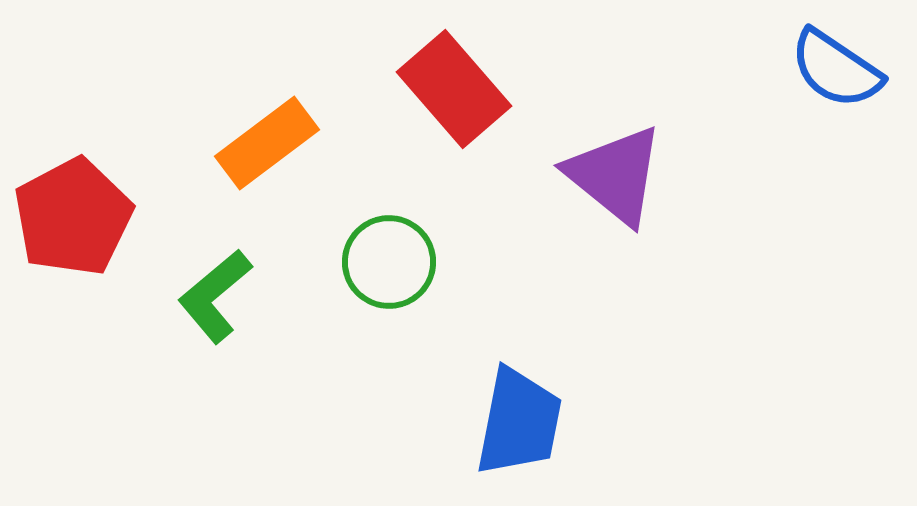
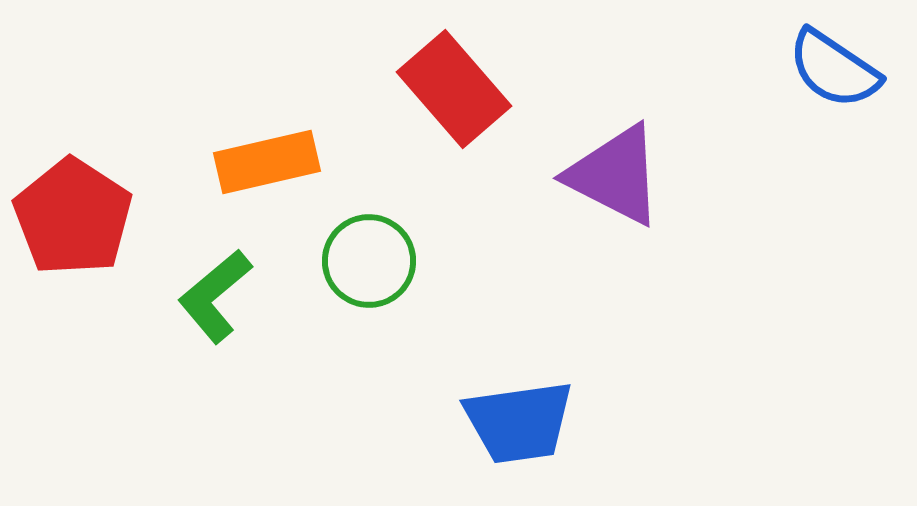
blue semicircle: moved 2 px left
orange rectangle: moved 19 px down; rotated 24 degrees clockwise
purple triangle: rotated 12 degrees counterclockwise
red pentagon: rotated 11 degrees counterclockwise
green circle: moved 20 px left, 1 px up
blue trapezoid: rotated 71 degrees clockwise
